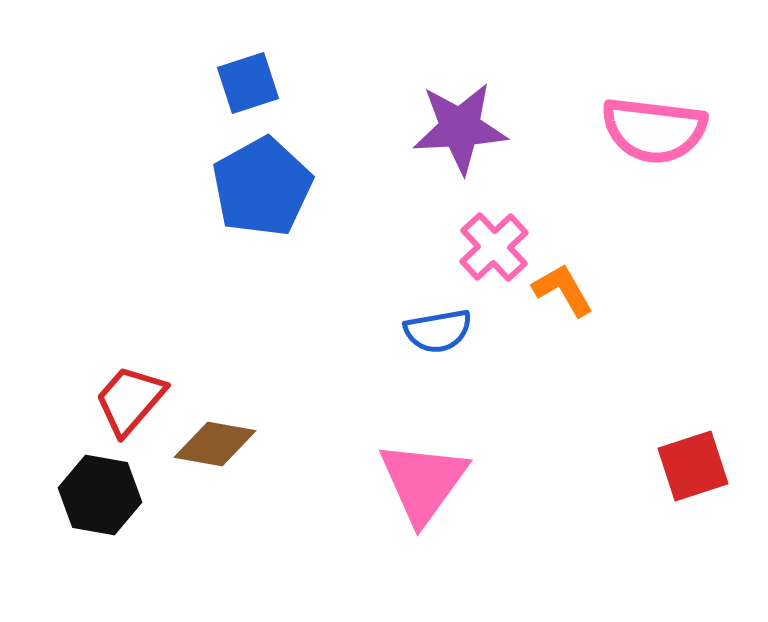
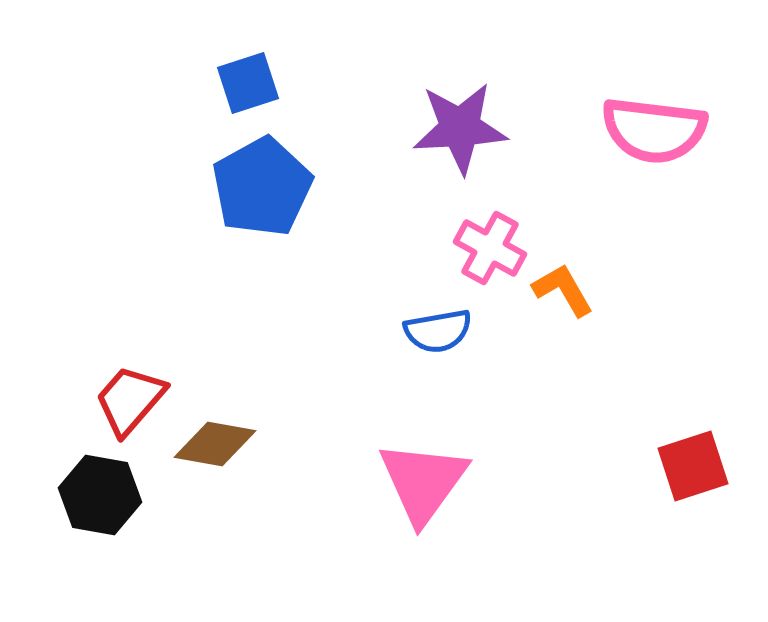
pink cross: moved 4 px left, 1 px down; rotated 18 degrees counterclockwise
